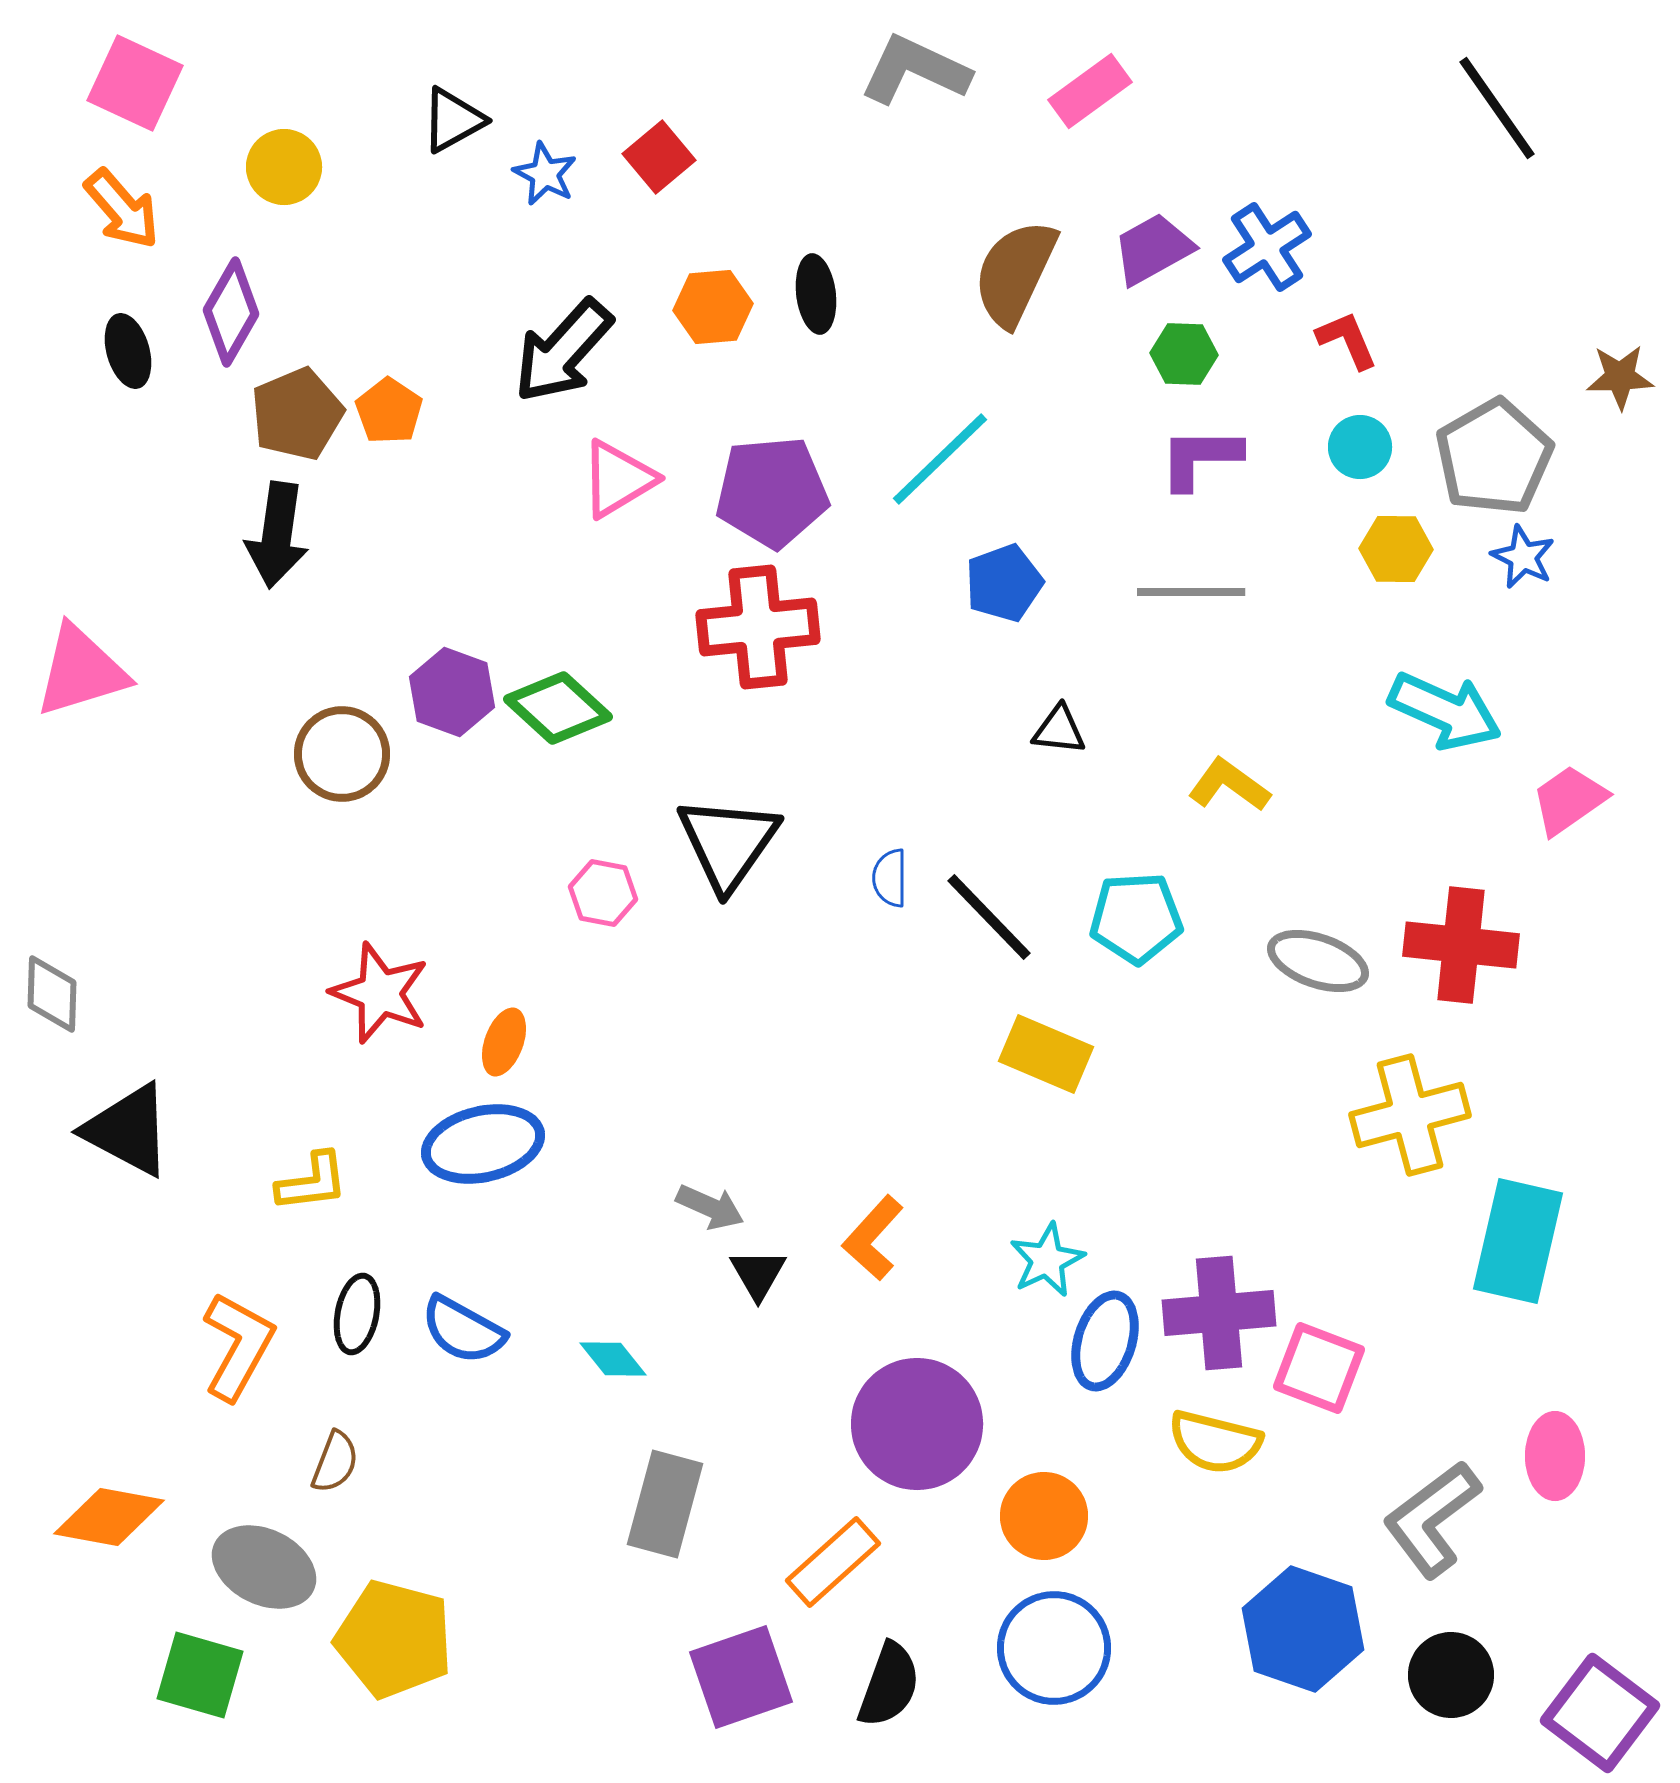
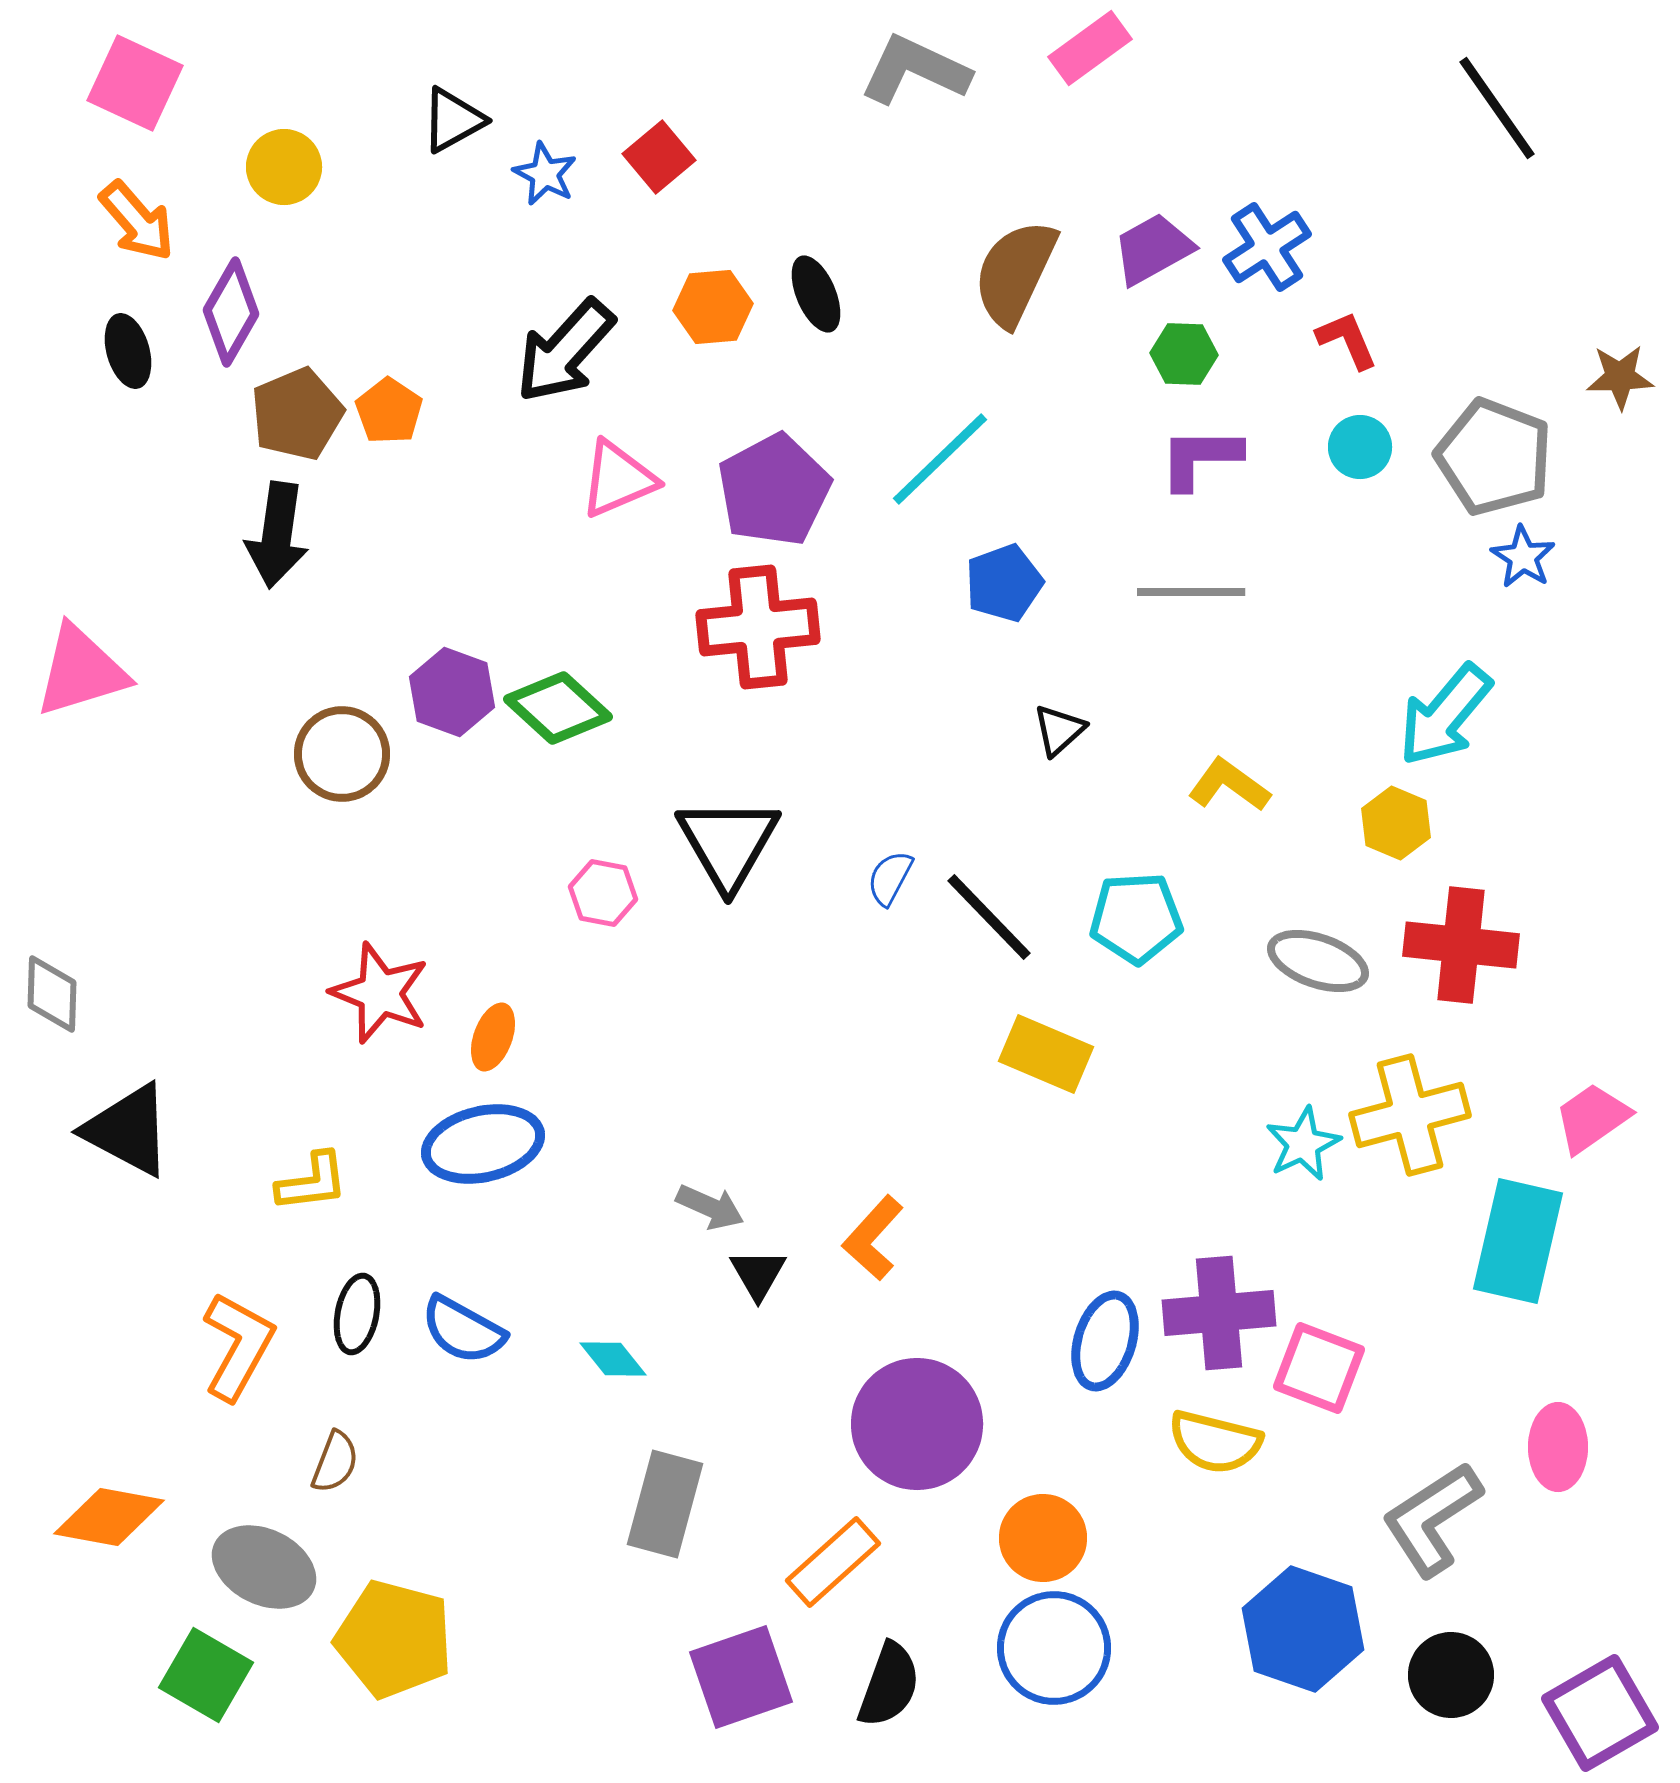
pink rectangle at (1090, 91): moved 43 px up
orange arrow at (122, 209): moved 15 px right, 12 px down
black ellipse at (816, 294): rotated 16 degrees counterclockwise
black arrow at (563, 351): moved 2 px right
gray pentagon at (1494, 457): rotated 21 degrees counterclockwise
pink triangle at (618, 479): rotated 8 degrees clockwise
purple pentagon at (772, 492): moved 2 px right, 2 px up; rotated 23 degrees counterclockwise
yellow hexagon at (1396, 549): moved 274 px down; rotated 22 degrees clockwise
blue star at (1523, 557): rotated 6 degrees clockwise
cyan arrow at (1445, 711): moved 4 px down; rotated 106 degrees clockwise
black triangle at (1059, 730): rotated 48 degrees counterclockwise
pink trapezoid at (1569, 800): moved 23 px right, 318 px down
black triangle at (728, 843): rotated 5 degrees counterclockwise
blue semicircle at (890, 878): rotated 28 degrees clockwise
orange ellipse at (504, 1042): moved 11 px left, 5 px up
cyan star at (1047, 1260): moved 256 px right, 116 px up
pink ellipse at (1555, 1456): moved 3 px right, 9 px up
orange circle at (1044, 1516): moved 1 px left, 22 px down
gray L-shape at (1432, 1519): rotated 4 degrees clockwise
green square at (200, 1675): moved 6 px right; rotated 14 degrees clockwise
purple square at (1600, 1713): rotated 23 degrees clockwise
